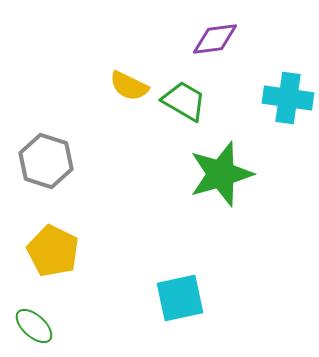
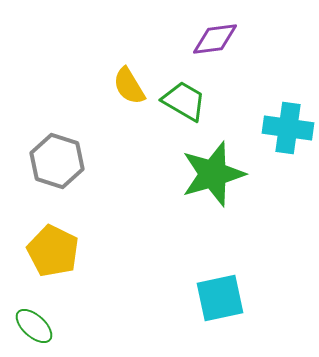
yellow semicircle: rotated 33 degrees clockwise
cyan cross: moved 30 px down
gray hexagon: moved 11 px right
green star: moved 8 px left
cyan square: moved 40 px right
